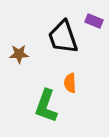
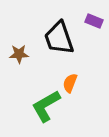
black trapezoid: moved 4 px left, 1 px down
orange semicircle: rotated 24 degrees clockwise
green L-shape: rotated 40 degrees clockwise
